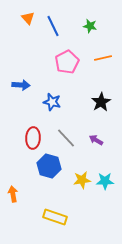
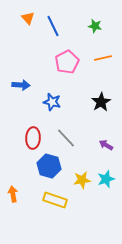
green star: moved 5 px right
purple arrow: moved 10 px right, 5 px down
cyan star: moved 1 px right, 2 px up; rotated 18 degrees counterclockwise
yellow rectangle: moved 17 px up
